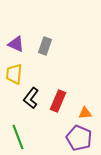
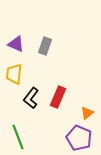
red rectangle: moved 4 px up
orange triangle: moved 2 px right; rotated 32 degrees counterclockwise
